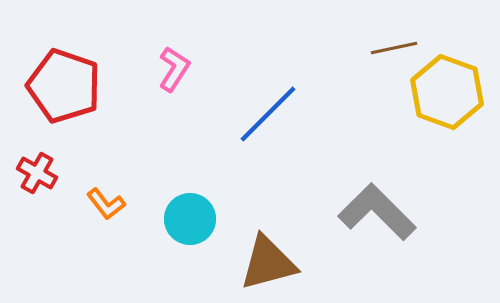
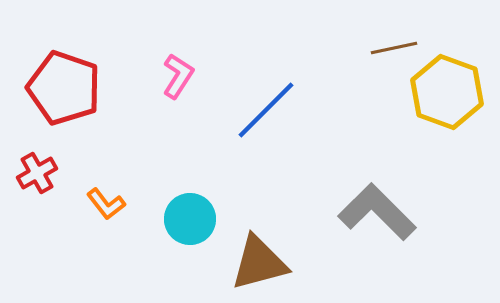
pink L-shape: moved 4 px right, 7 px down
red pentagon: moved 2 px down
blue line: moved 2 px left, 4 px up
red cross: rotated 30 degrees clockwise
brown triangle: moved 9 px left
